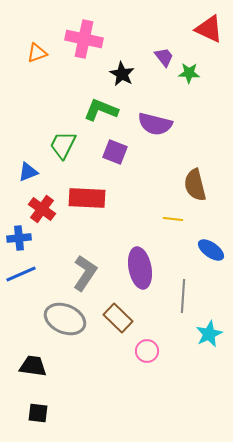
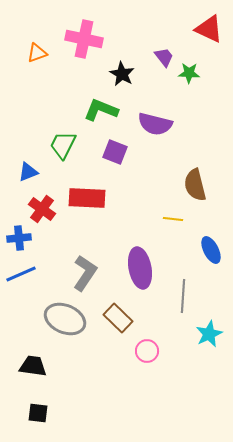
blue ellipse: rotated 28 degrees clockwise
